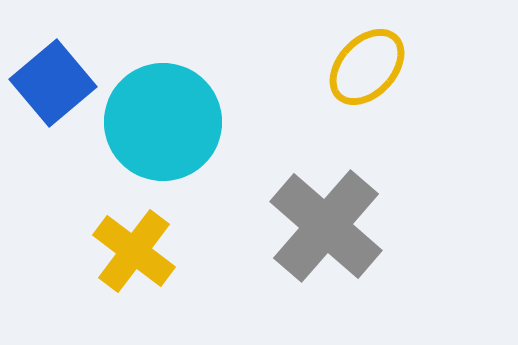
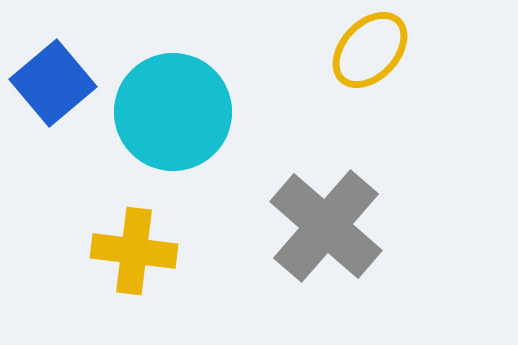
yellow ellipse: moved 3 px right, 17 px up
cyan circle: moved 10 px right, 10 px up
yellow cross: rotated 30 degrees counterclockwise
